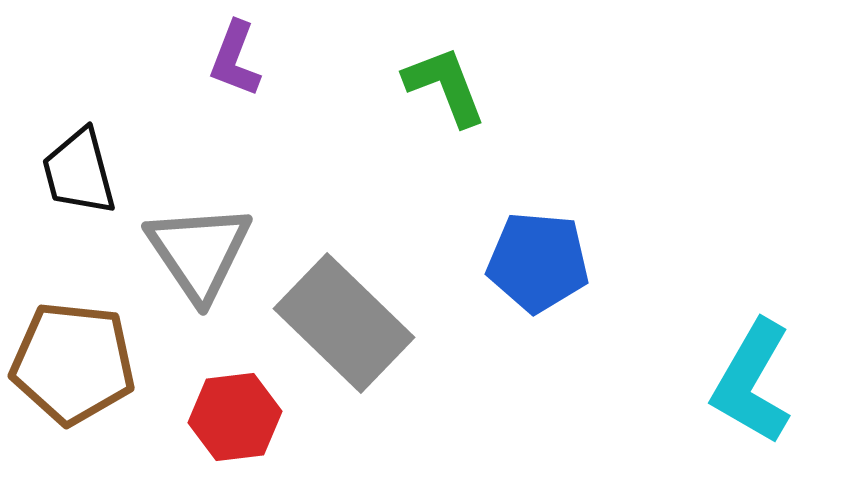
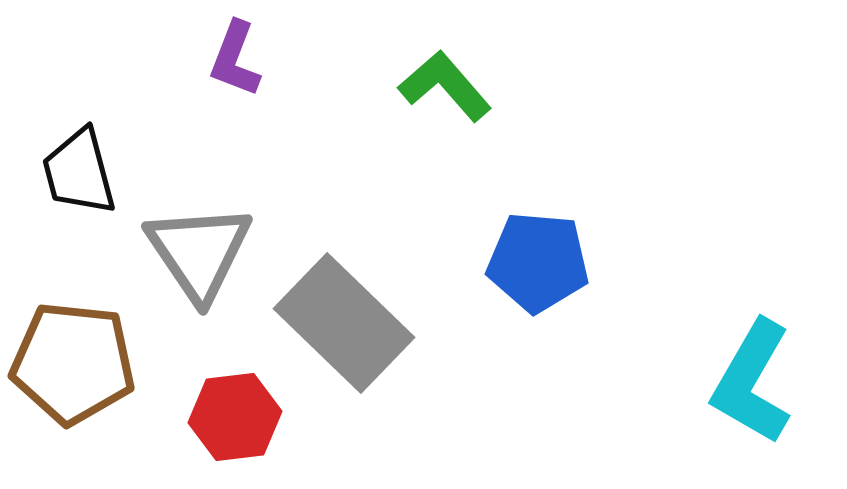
green L-shape: rotated 20 degrees counterclockwise
